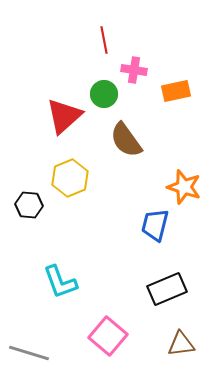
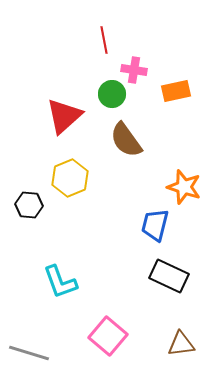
green circle: moved 8 px right
black rectangle: moved 2 px right, 13 px up; rotated 48 degrees clockwise
